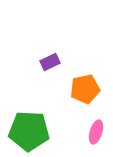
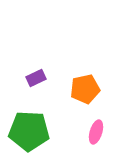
purple rectangle: moved 14 px left, 16 px down
